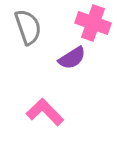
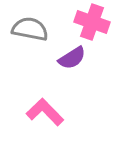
pink cross: moved 1 px left, 1 px up
gray semicircle: moved 2 px right, 2 px down; rotated 60 degrees counterclockwise
